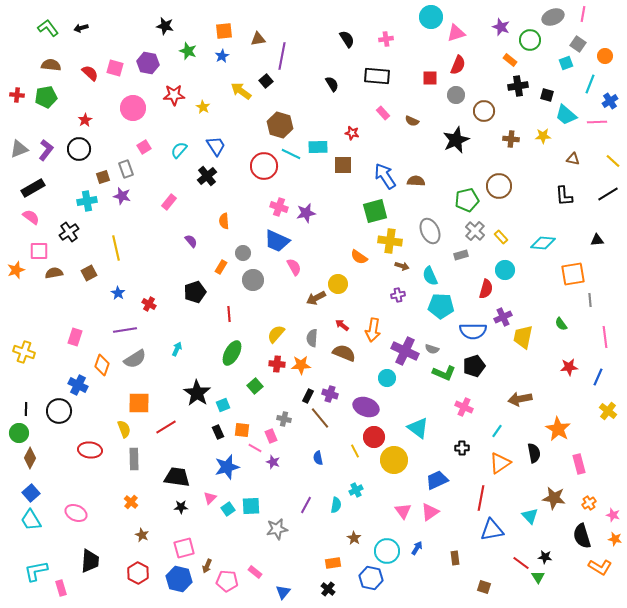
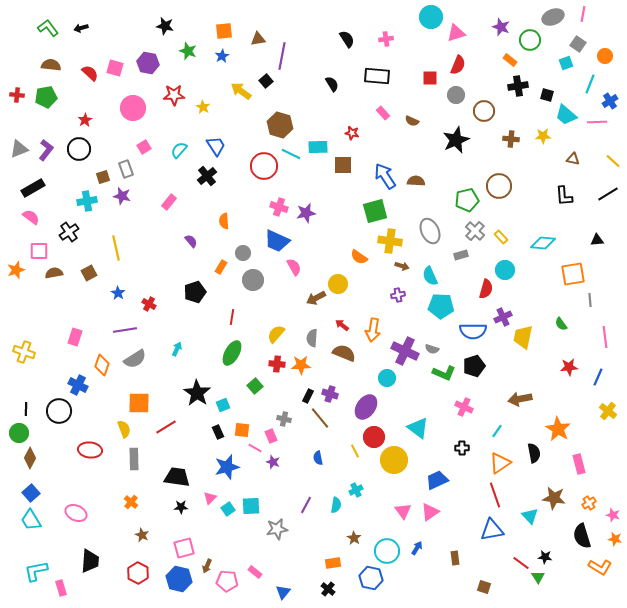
red line at (229, 314): moved 3 px right, 3 px down; rotated 14 degrees clockwise
purple ellipse at (366, 407): rotated 75 degrees counterclockwise
red line at (481, 498): moved 14 px right, 3 px up; rotated 30 degrees counterclockwise
